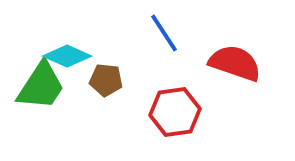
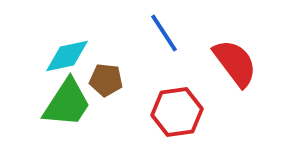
cyan diamond: rotated 36 degrees counterclockwise
red semicircle: rotated 34 degrees clockwise
green trapezoid: moved 26 px right, 17 px down
red hexagon: moved 2 px right
